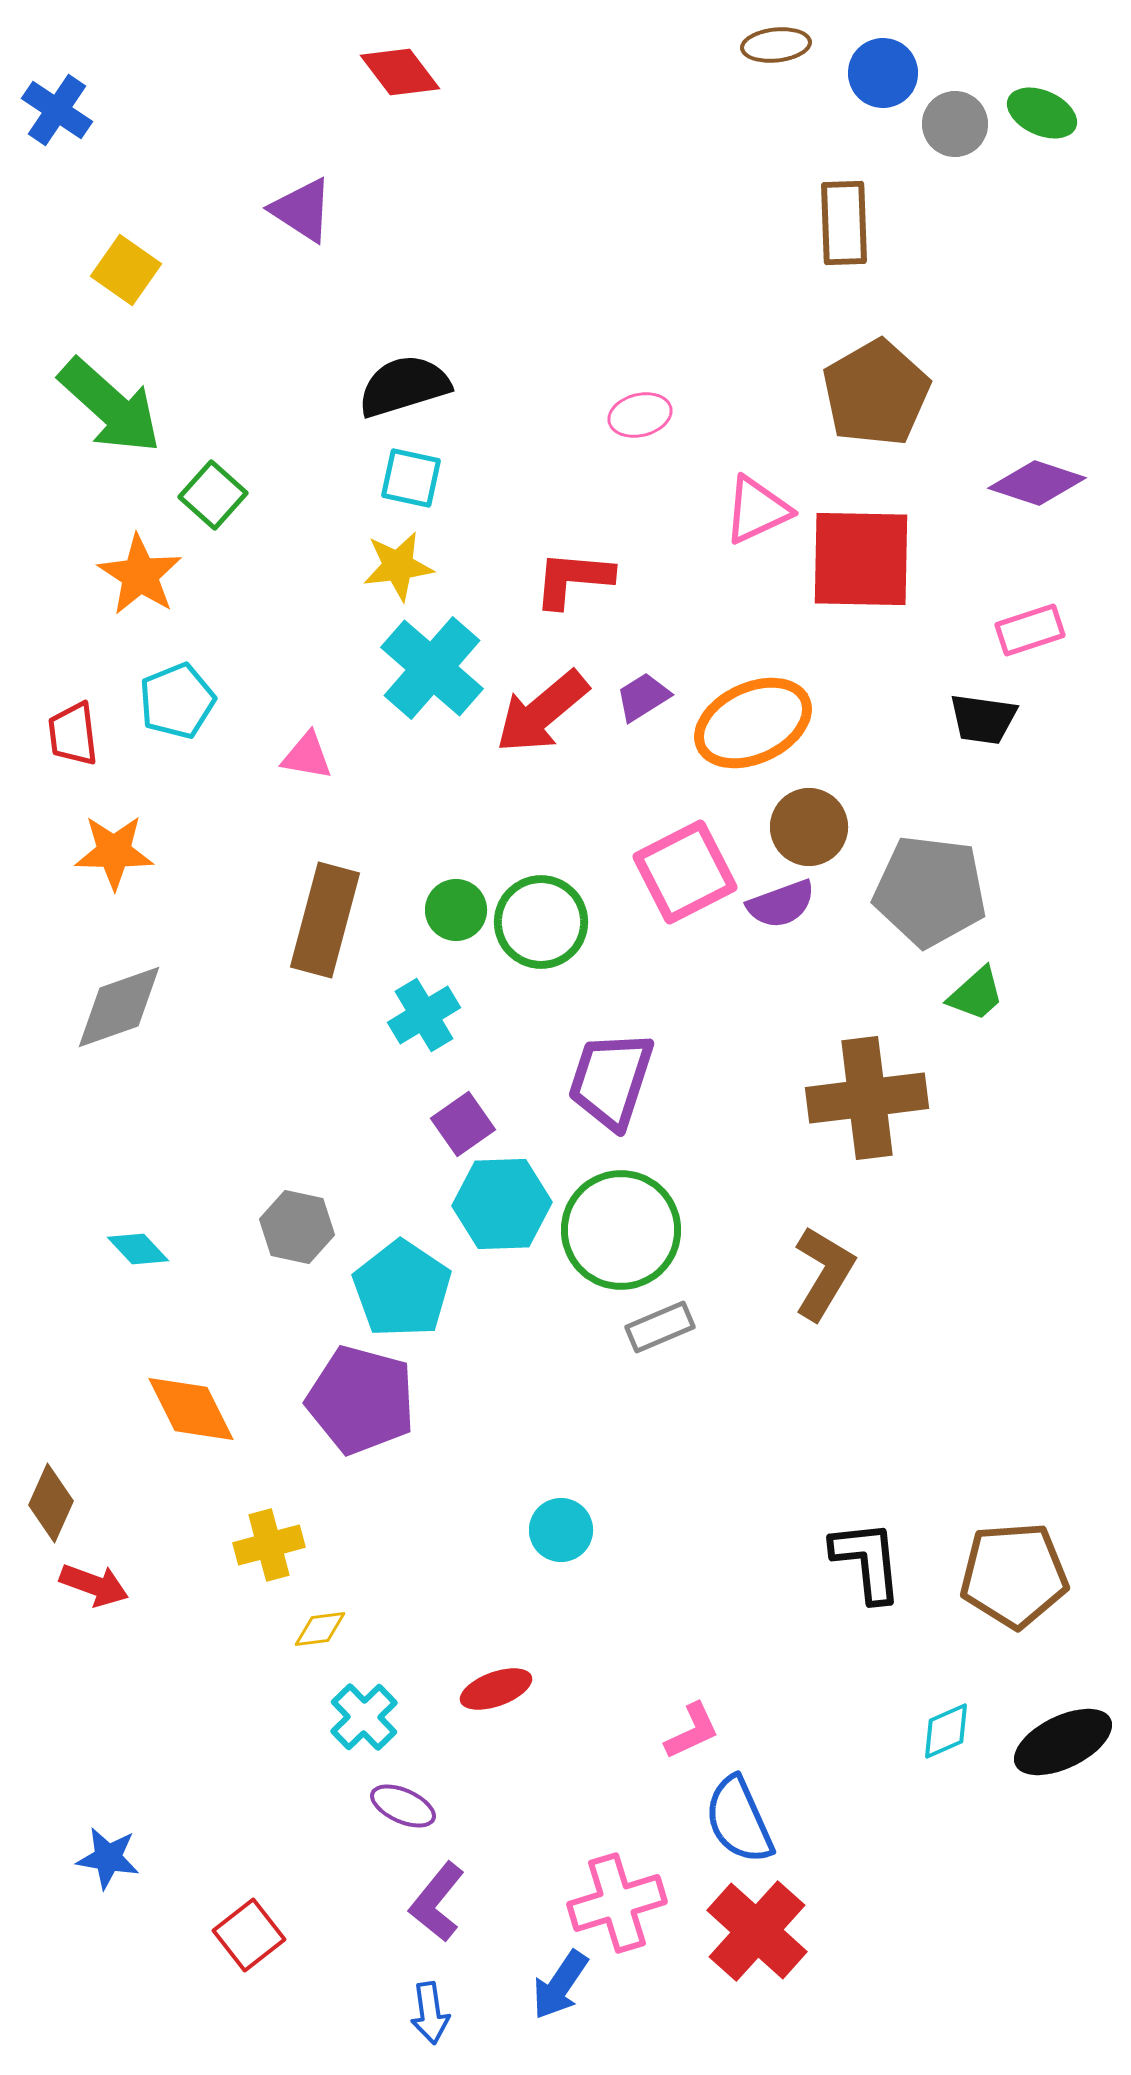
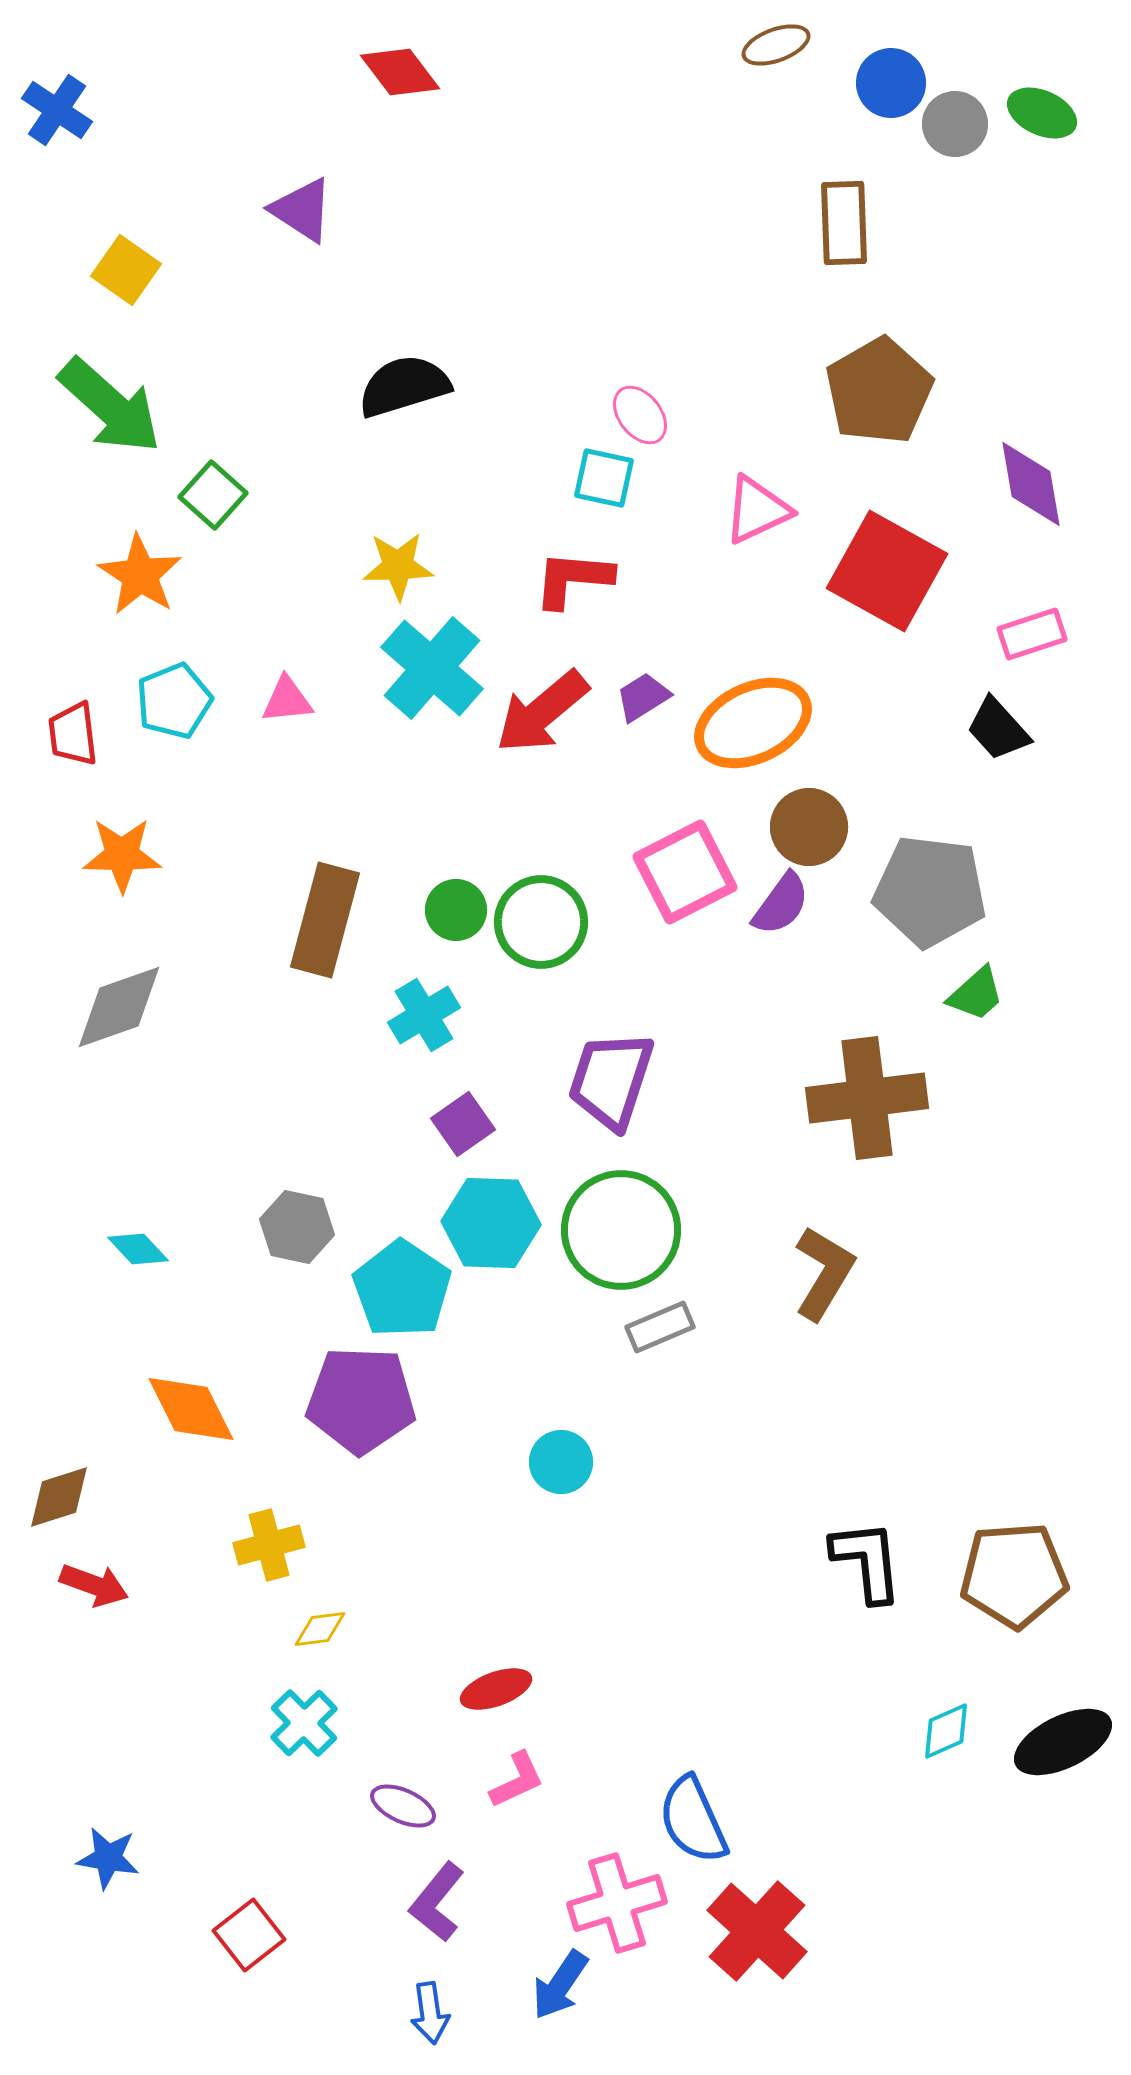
brown ellipse at (776, 45): rotated 14 degrees counterclockwise
blue circle at (883, 73): moved 8 px right, 10 px down
brown pentagon at (876, 393): moved 3 px right, 2 px up
pink ellipse at (640, 415): rotated 66 degrees clockwise
cyan square at (411, 478): moved 193 px right
purple diamond at (1037, 483): moved 6 px left, 1 px down; rotated 62 degrees clockwise
red square at (861, 559): moved 26 px right, 12 px down; rotated 28 degrees clockwise
yellow star at (398, 566): rotated 6 degrees clockwise
pink rectangle at (1030, 630): moved 2 px right, 4 px down
cyan pentagon at (177, 701): moved 3 px left
black trapezoid at (983, 719): moved 15 px right, 10 px down; rotated 40 degrees clockwise
pink triangle at (307, 756): moved 20 px left, 56 px up; rotated 16 degrees counterclockwise
orange star at (114, 852): moved 8 px right, 3 px down
purple semicircle at (781, 904): rotated 34 degrees counterclockwise
cyan hexagon at (502, 1204): moved 11 px left, 19 px down; rotated 4 degrees clockwise
purple pentagon at (361, 1400): rotated 13 degrees counterclockwise
brown diamond at (51, 1503): moved 8 px right, 6 px up; rotated 48 degrees clockwise
cyan circle at (561, 1530): moved 68 px up
cyan cross at (364, 1717): moved 60 px left, 6 px down
pink L-shape at (692, 1731): moved 175 px left, 49 px down
blue semicircle at (739, 1820): moved 46 px left
